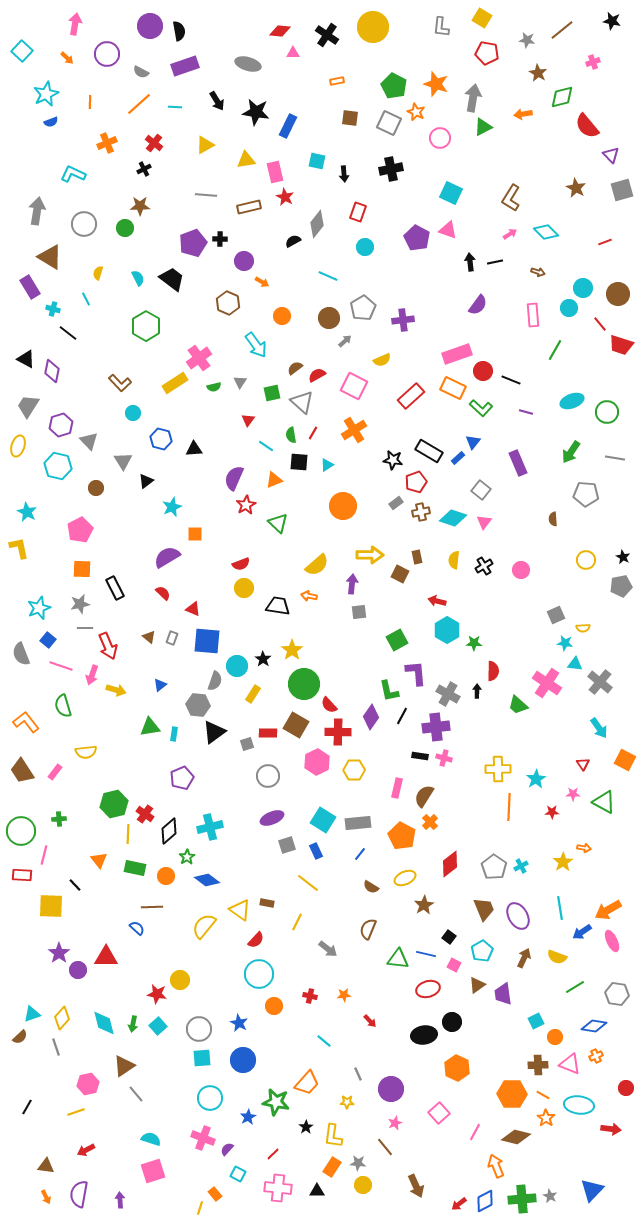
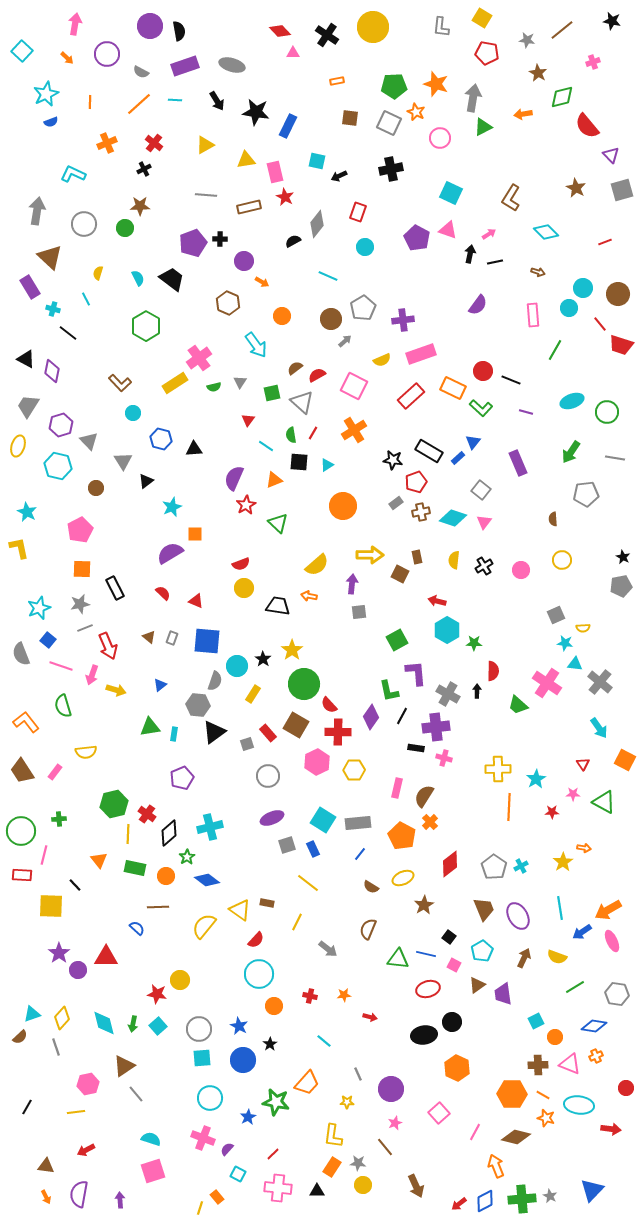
red diamond at (280, 31): rotated 40 degrees clockwise
gray ellipse at (248, 64): moved 16 px left, 1 px down
green pentagon at (394, 86): rotated 30 degrees counterclockwise
cyan line at (175, 107): moved 7 px up
black arrow at (344, 174): moved 5 px left, 2 px down; rotated 70 degrees clockwise
pink arrow at (510, 234): moved 21 px left
brown triangle at (50, 257): rotated 12 degrees clockwise
black arrow at (470, 262): moved 8 px up; rotated 18 degrees clockwise
brown circle at (329, 318): moved 2 px right, 1 px down
pink rectangle at (457, 354): moved 36 px left
gray pentagon at (586, 494): rotated 10 degrees counterclockwise
purple semicircle at (167, 557): moved 3 px right, 4 px up
yellow circle at (586, 560): moved 24 px left
red triangle at (193, 609): moved 3 px right, 8 px up
gray line at (85, 628): rotated 21 degrees counterclockwise
red rectangle at (268, 733): rotated 48 degrees clockwise
black rectangle at (420, 756): moved 4 px left, 8 px up
red cross at (145, 814): moved 2 px right
black diamond at (169, 831): moved 2 px down
blue rectangle at (316, 851): moved 3 px left, 2 px up
yellow ellipse at (405, 878): moved 2 px left
brown line at (152, 907): moved 6 px right
red arrow at (370, 1021): moved 4 px up; rotated 32 degrees counterclockwise
blue star at (239, 1023): moved 3 px down
yellow line at (76, 1112): rotated 12 degrees clockwise
orange star at (546, 1118): rotated 18 degrees counterclockwise
black star at (306, 1127): moved 36 px left, 83 px up
orange rectangle at (215, 1194): moved 2 px right, 3 px down
